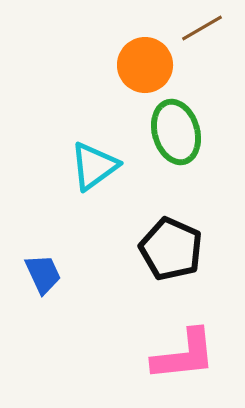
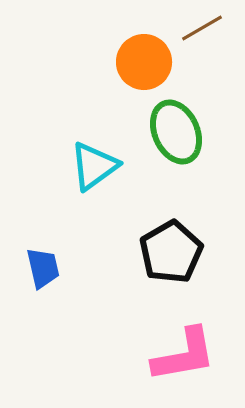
orange circle: moved 1 px left, 3 px up
green ellipse: rotated 8 degrees counterclockwise
black pentagon: moved 3 px down; rotated 18 degrees clockwise
blue trapezoid: moved 6 px up; rotated 12 degrees clockwise
pink L-shape: rotated 4 degrees counterclockwise
